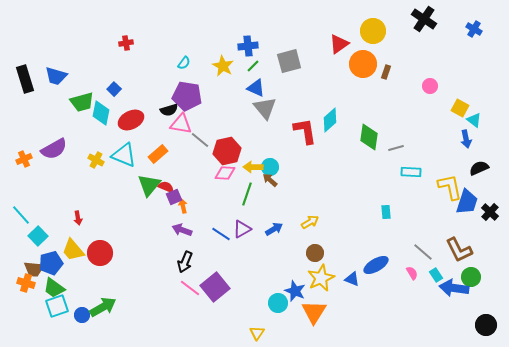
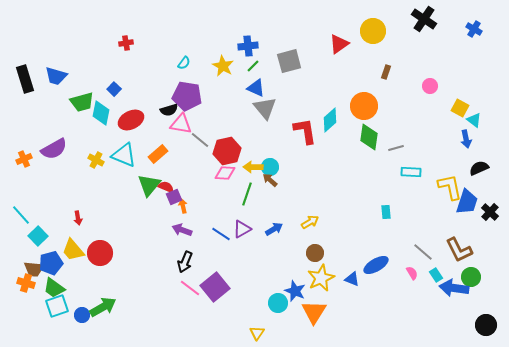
orange circle at (363, 64): moved 1 px right, 42 px down
